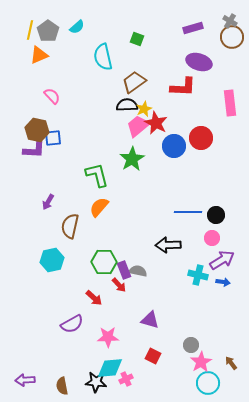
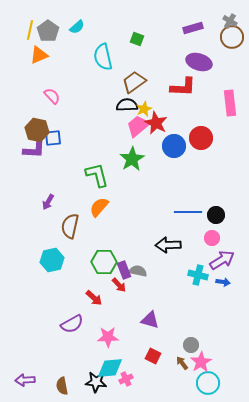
brown arrow at (231, 363): moved 49 px left
